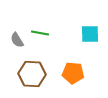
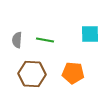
green line: moved 5 px right, 7 px down
gray semicircle: rotated 35 degrees clockwise
